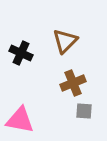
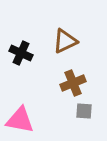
brown triangle: rotated 20 degrees clockwise
